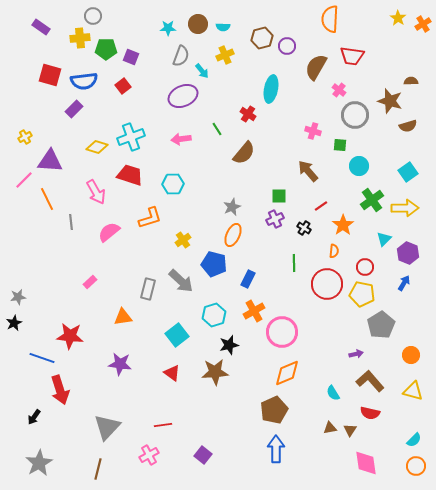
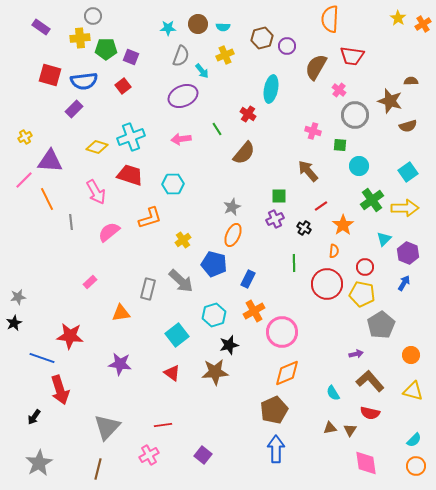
orange triangle at (123, 317): moved 2 px left, 4 px up
